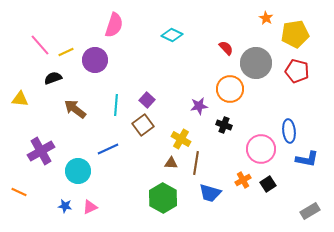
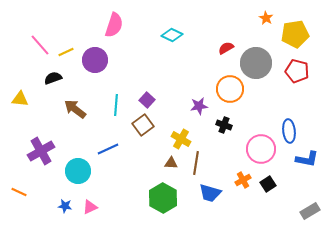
red semicircle: rotated 77 degrees counterclockwise
